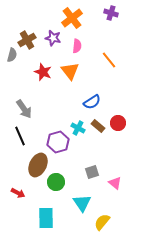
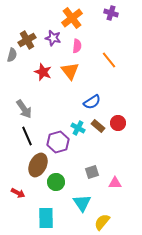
black line: moved 7 px right
pink triangle: rotated 40 degrees counterclockwise
